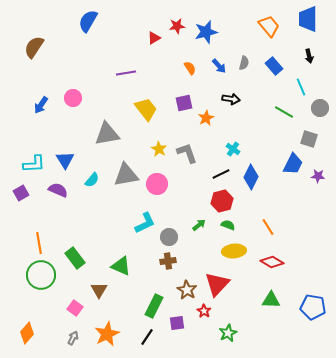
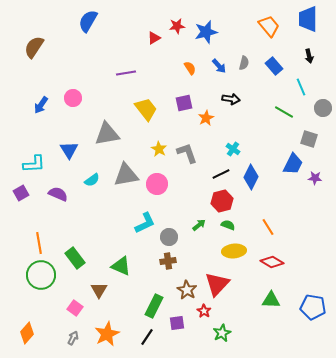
gray circle at (320, 108): moved 3 px right
blue triangle at (65, 160): moved 4 px right, 10 px up
purple star at (318, 176): moved 3 px left, 2 px down
cyan semicircle at (92, 180): rotated 14 degrees clockwise
purple semicircle at (58, 190): moved 4 px down
green star at (228, 333): moved 6 px left
